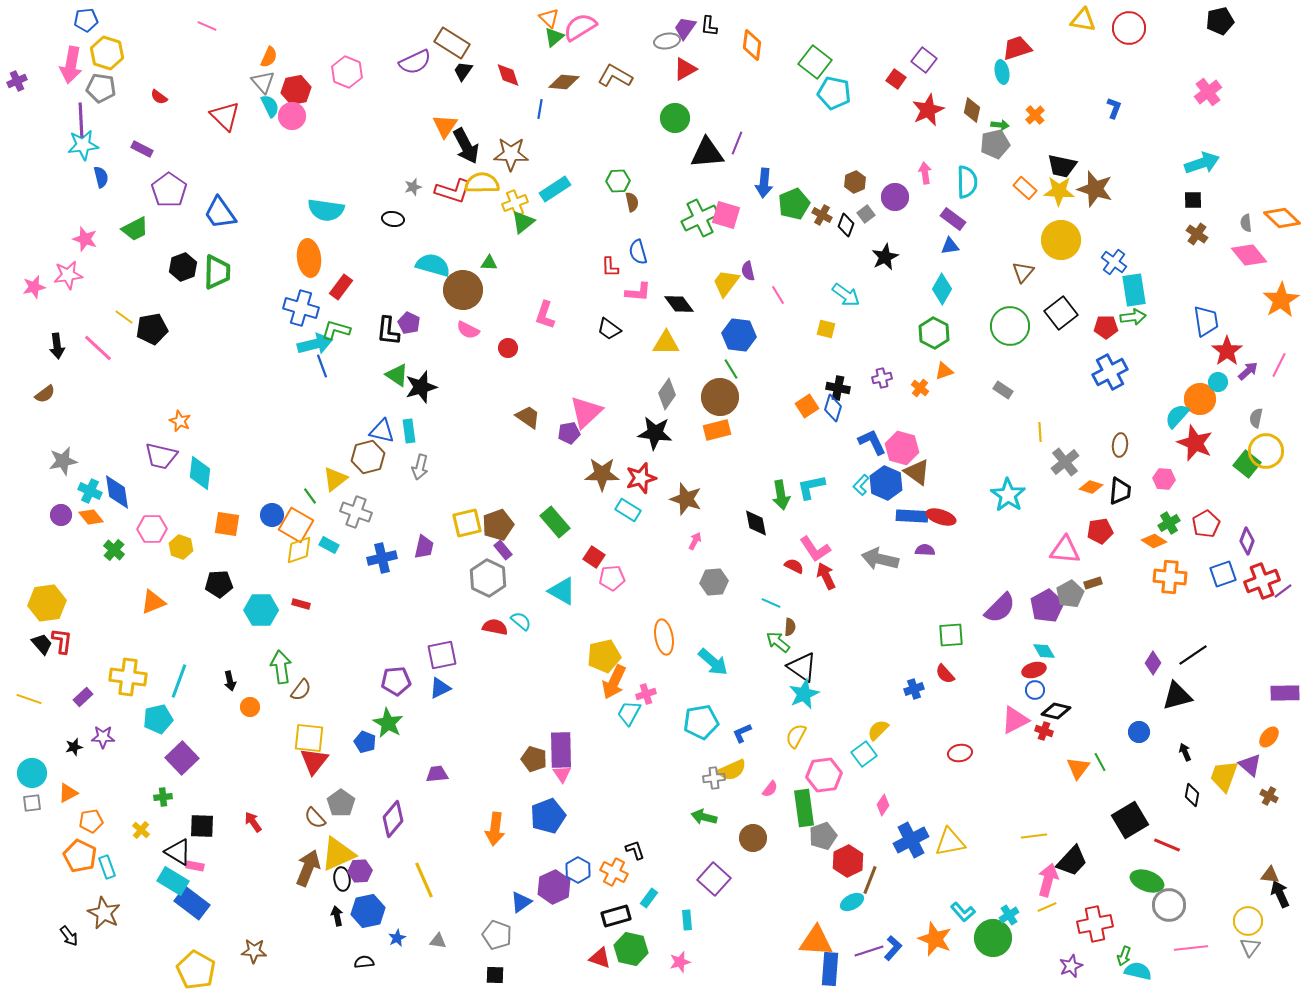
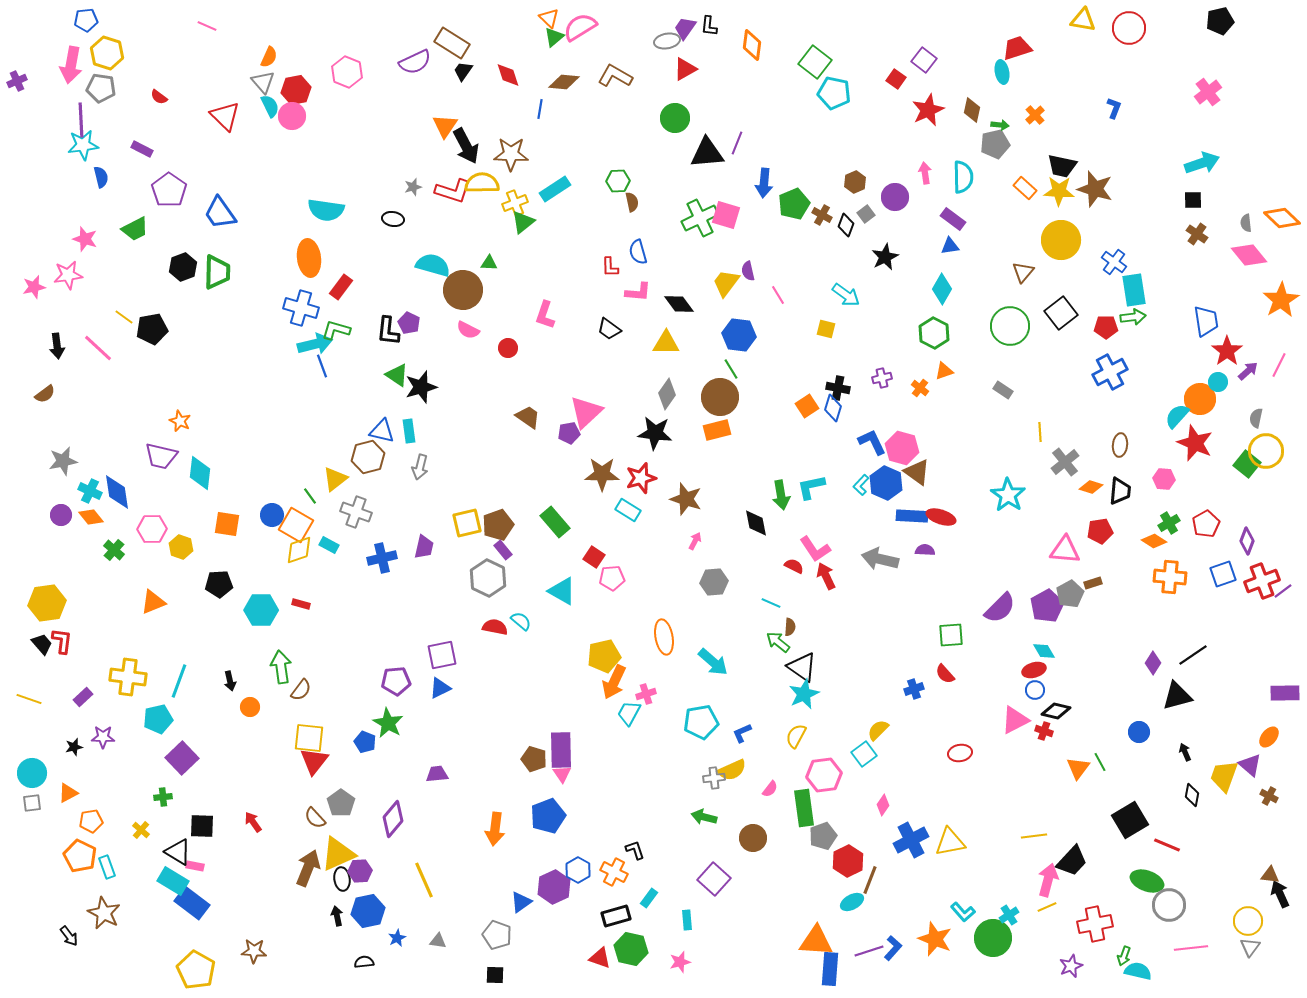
cyan semicircle at (967, 182): moved 4 px left, 5 px up
